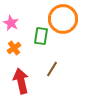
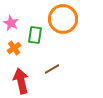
green rectangle: moved 6 px left, 1 px up
brown line: rotated 28 degrees clockwise
